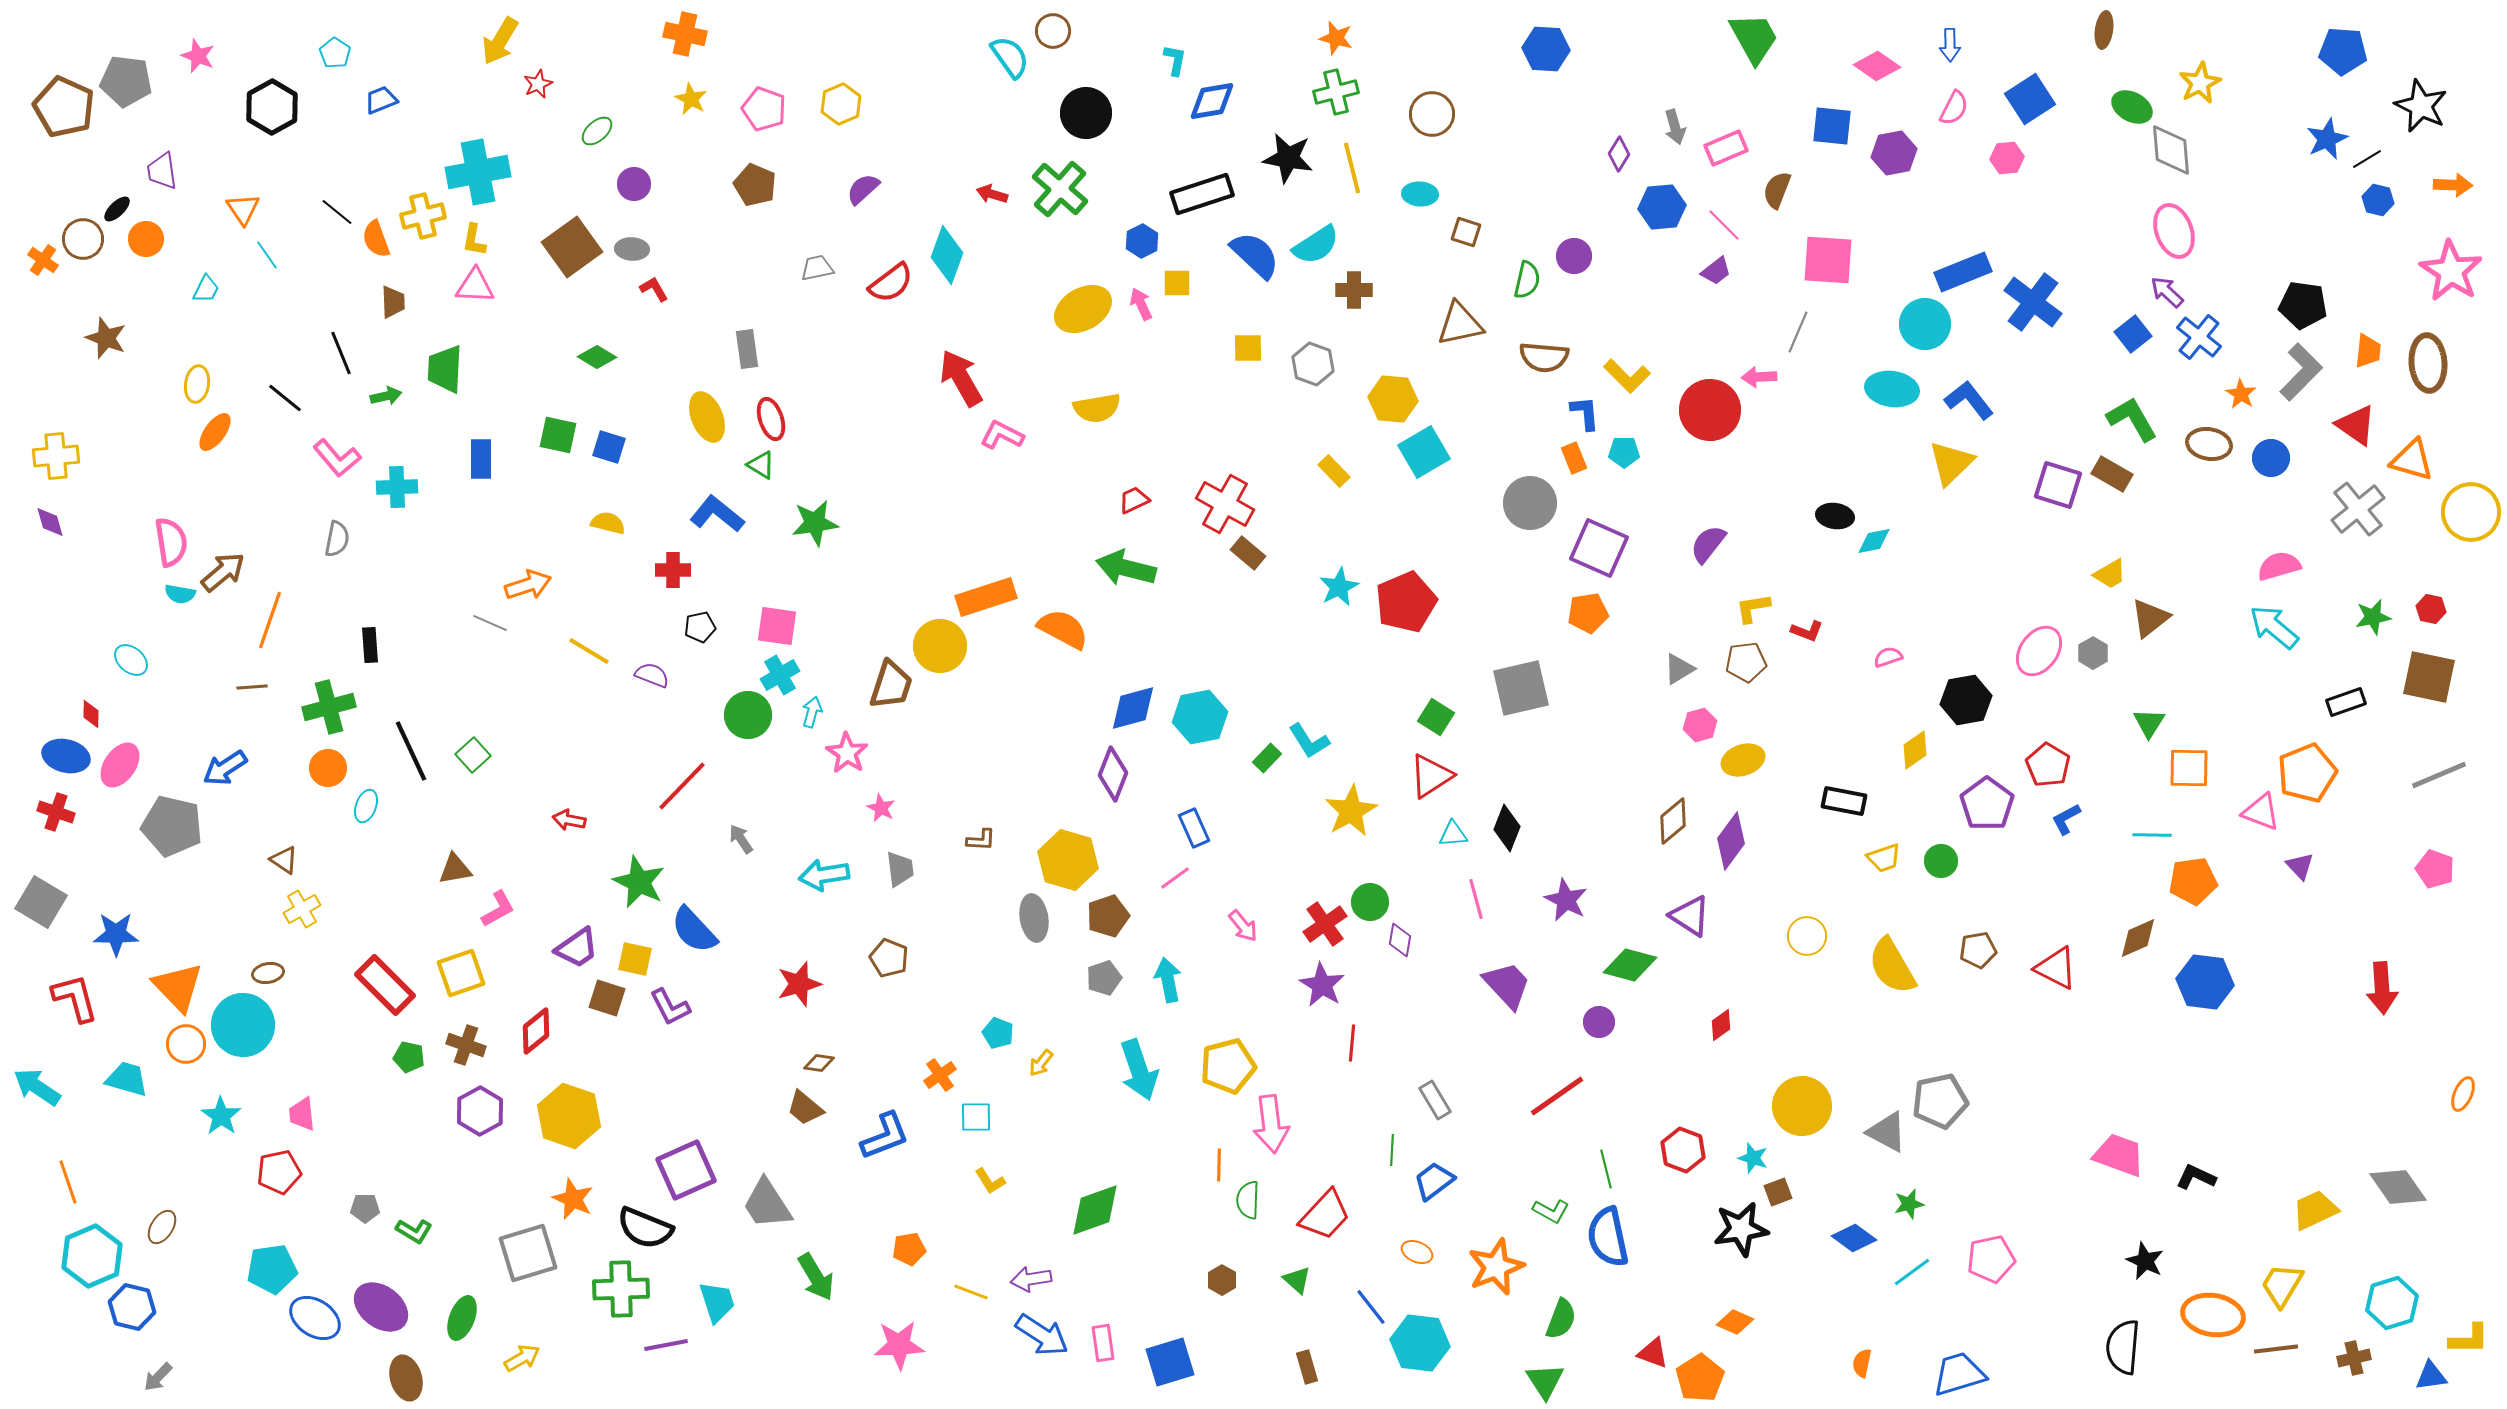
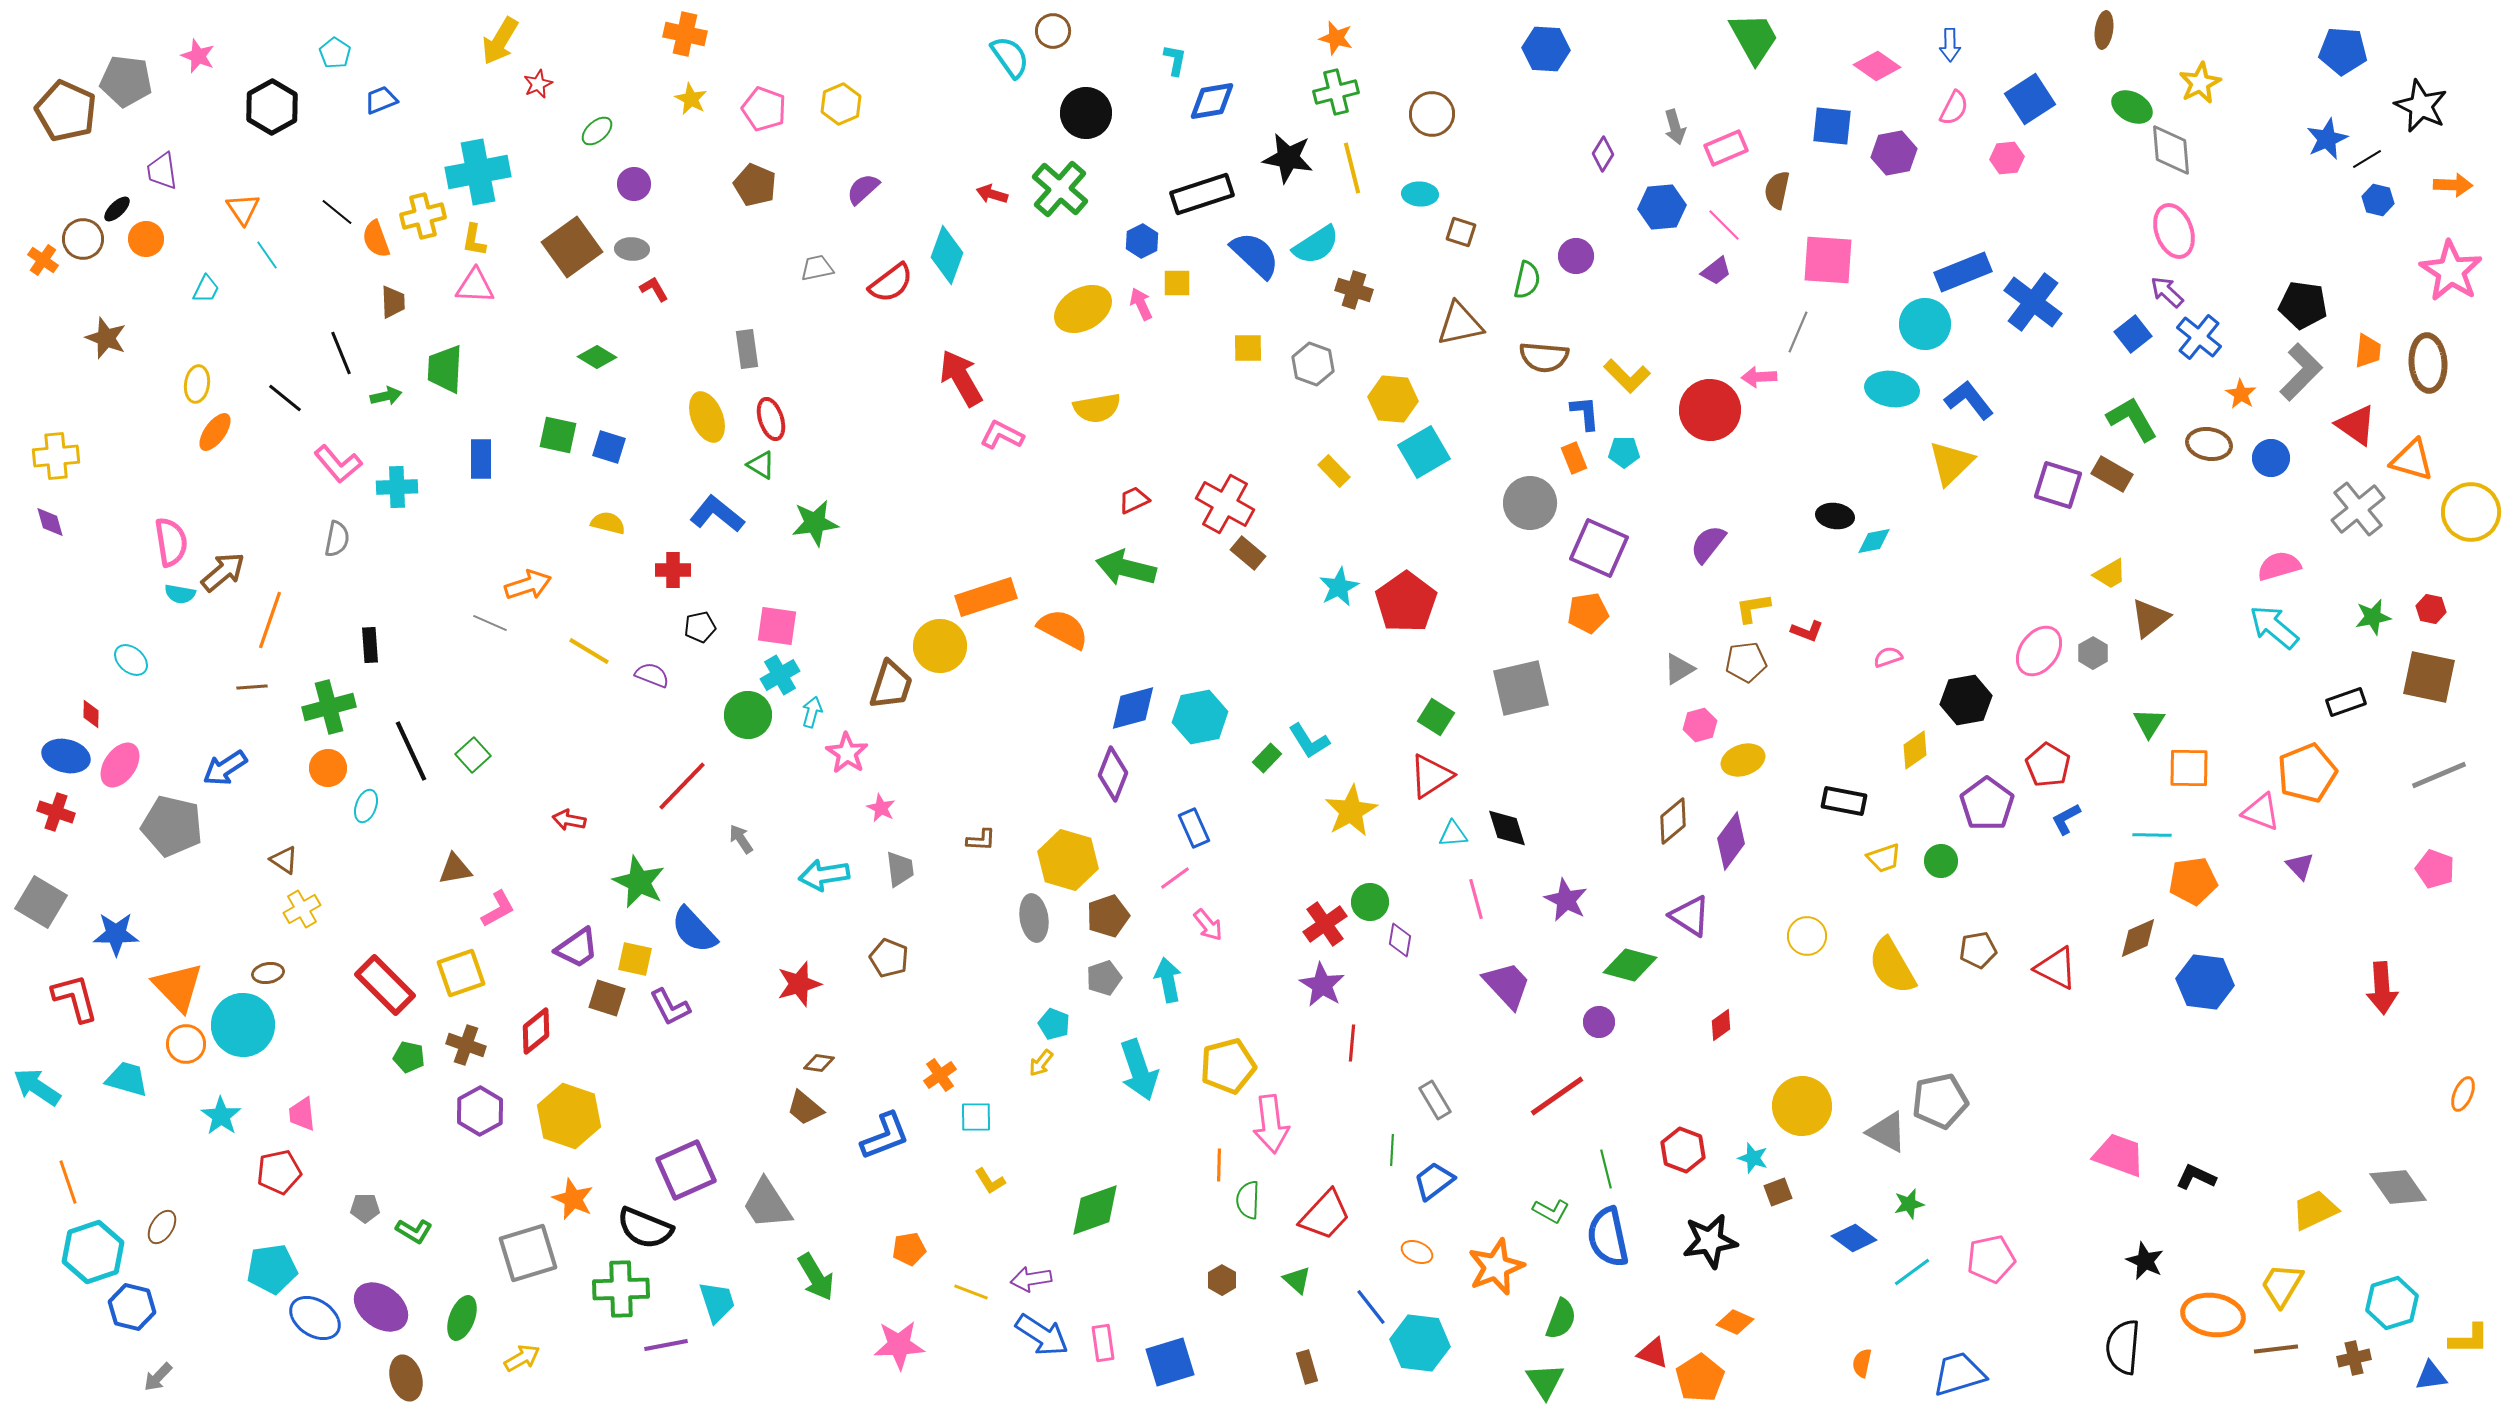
brown pentagon at (64, 107): moved 2 px right, 4 px down
purple diamond at (1619, 154): moved 16 px left
brown semicircle at (1777, 190): rotated 9 degrees counterclockwise
brown square at (1466, 232): moved 5 px left
purple circle at (1574, 256): moved 2 px right
brown cross at (1354, 290): rotated 18 degrees clockwise
pink L-shape at (337, 458): moved 1 px right, 6 px down
red pentagon at (1406, 602): rotated 12 degrees counterclockwise
black diamond at (1507, 828): rotated 39 degrees counterclockwise
pink arrow at (1243, 926): moved 35 px left, 1 px up
cyan pentagon at (998, 1033): moved 56 px right, 9 px up
black star at (1741, 1229): moved 31 px left, 12 px down
cyan hexagon at (92, 1256): moved 1 px right, 4 px up; rotated 4 degrees clockwise
